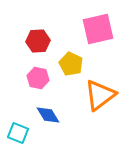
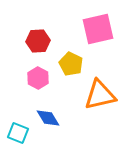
pink hexagon: rotated 15 degrees clockwise
orange triangle: rotated 24 degrees clockwise
blue diamond: moved 3 px down
